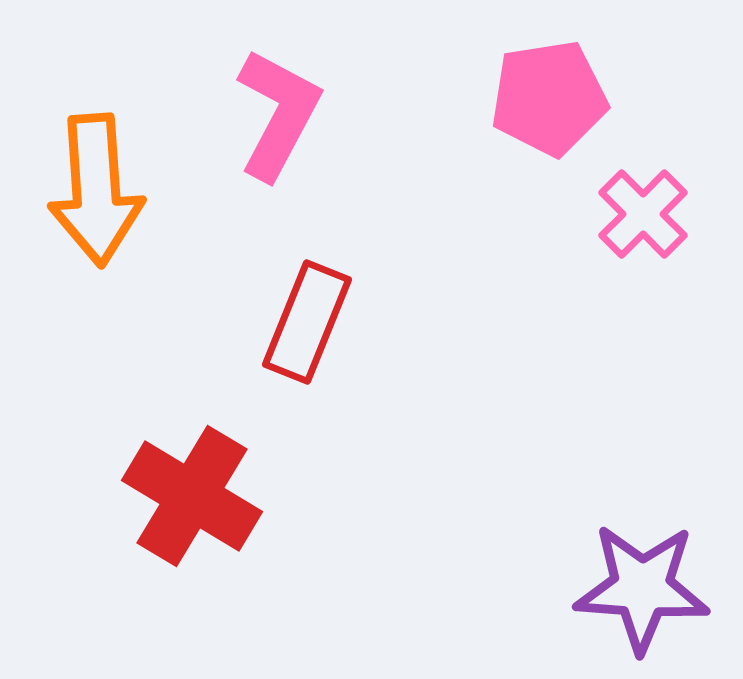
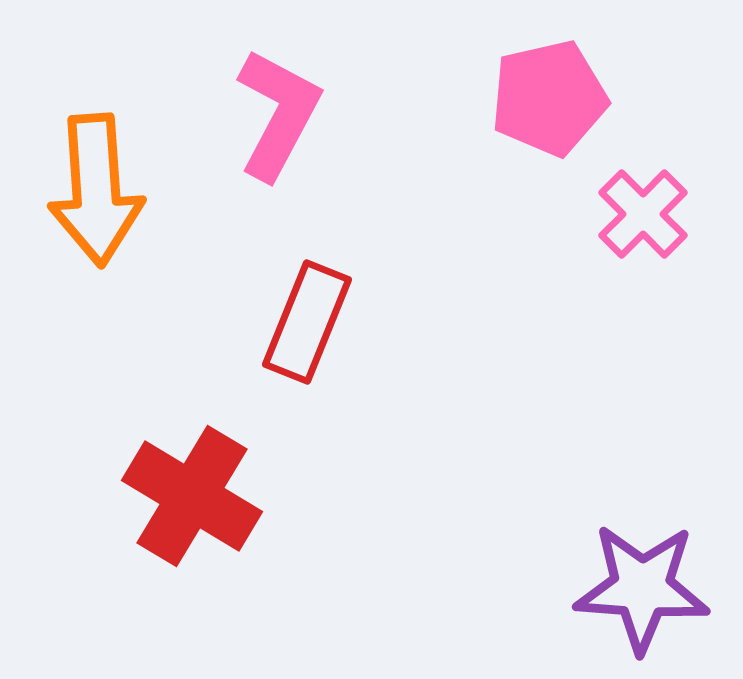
pink pentagon: rotated 4 degrees counterclockwise
